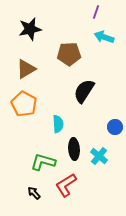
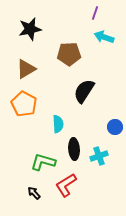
purple line: moved 1 px left, 1 px down
cyan cross: rotated 30 degrees clockwise
